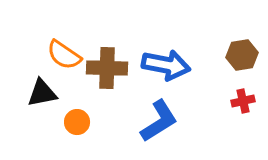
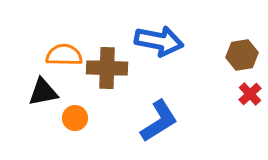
orange semicircle: rotated 147 degrees clockwise
blue arrow: moved 7 px left, 24 px up
black triangle: moved 1 px right, 1 px up
red cross: moved 7 px right, 7 px up; rotated 30 degrees counterclockwise
orange circle: moved 2 px left, 4 px up
